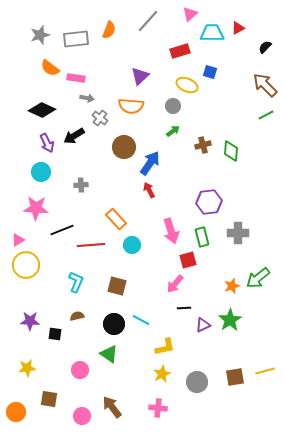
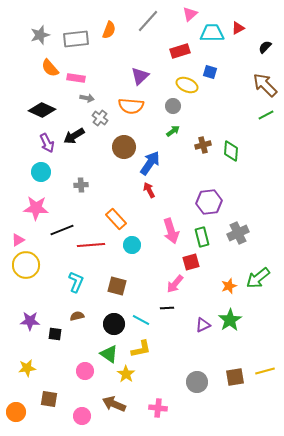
orange semicircle at (50, 68): rotated 12 degrees clockwise
gray cross at (238, 233): rotated 25 degrees counterclockwise
red square at (188, 260): moved 3 px right, 2 px down
orange star at (232, 286): moved 3 px left
black line at (184, 308): moved 17 px left
yellow L-shape at (165, 347): moved 24 px left, 2 px down
pink circle at (80, 370): moved 5 px right, 1 px down
yellow star at (162, 374): moved 36 px left; rotated 12 degrees counterclockwise
brown arrow at (112, 407): moved 2 px right, 3 px up; rotated 30 degrees counterclockwise
